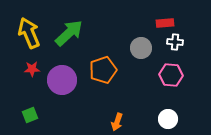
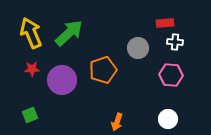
yellow arrow: moved 2 px right
gray circle: moved 3 px left
